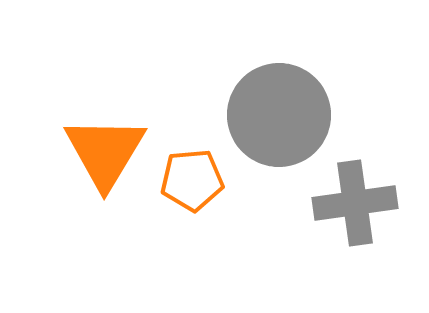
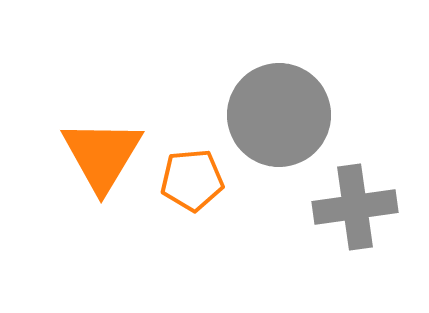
orange triangle: moved 3 px left, 3 px down
gray cross: moved 4 px down
